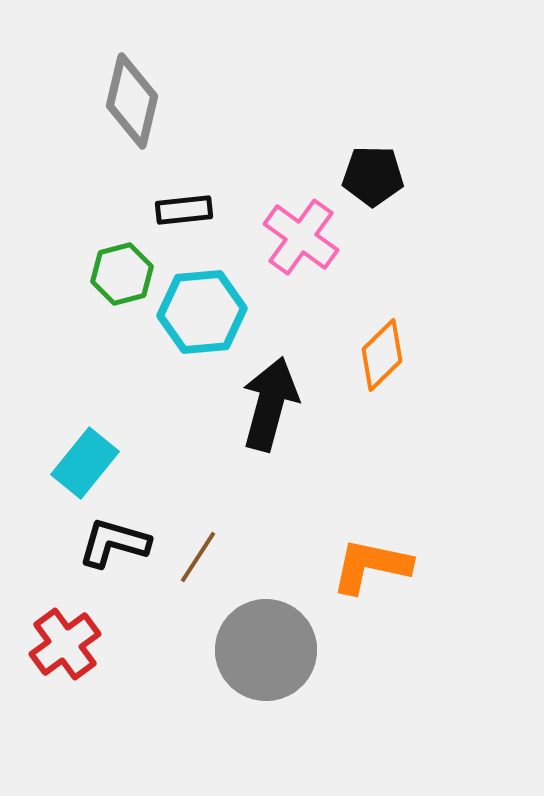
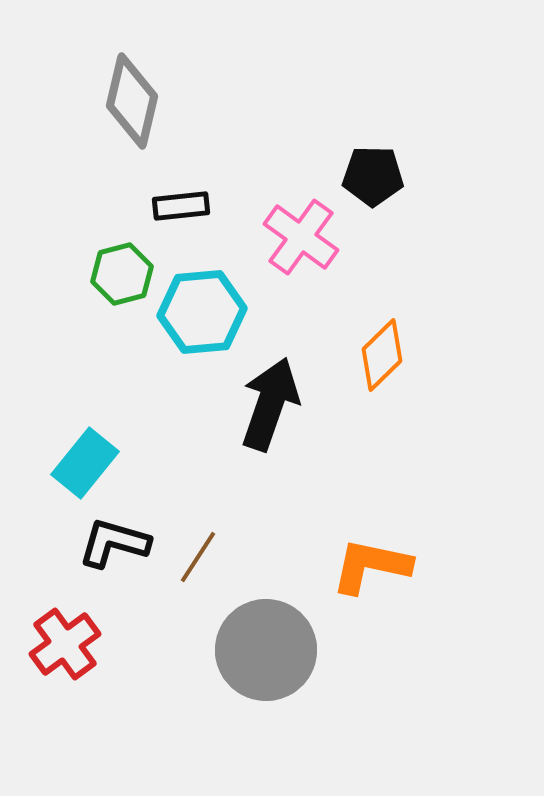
black rectangle: moved 3 px left, 4 px up
black arrow: rotated 4 degrees clockwise
